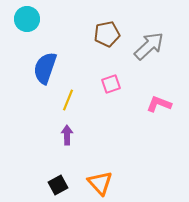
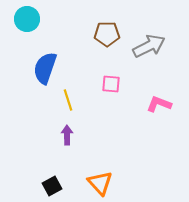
brown pentagon: rotated 10 degrees clockwise
gray arrow: rotated 16 degrees clockwise
pink square: rotated 24 degrees clockwise
yellow line: rotated 40 degrees counterclockwise
black square: moved 6 px left, 1 px down
